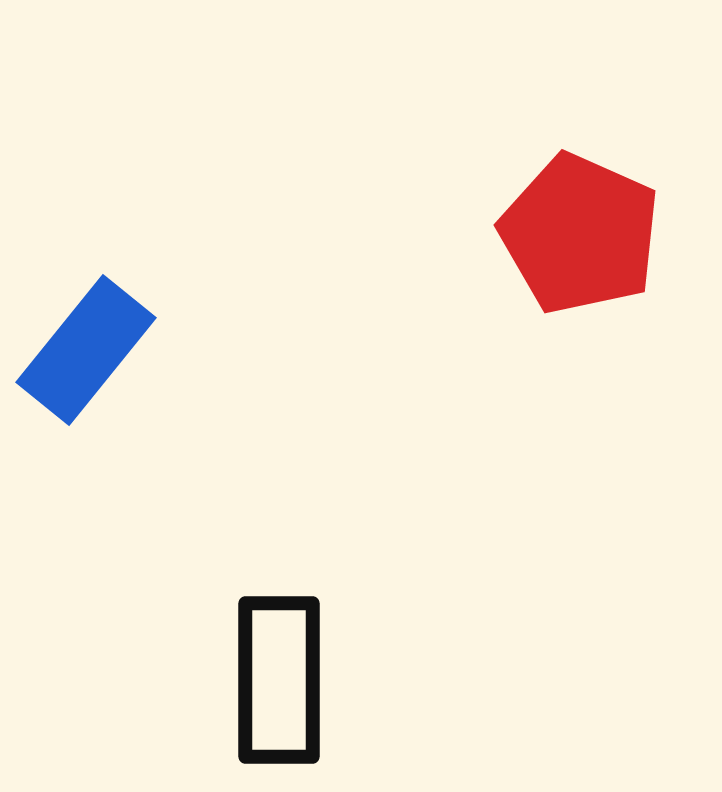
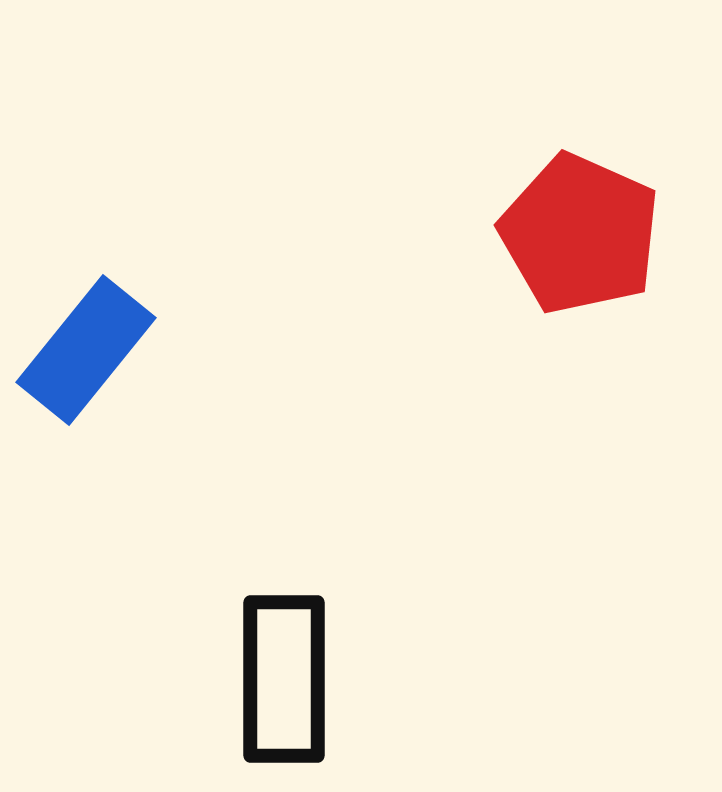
black rectangle: moved 5 px right, 1 px up
